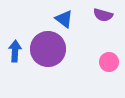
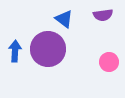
purple semicircle: rotated 24 degrees counterclockwise
